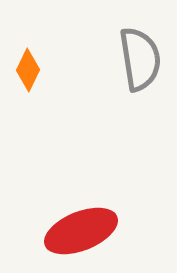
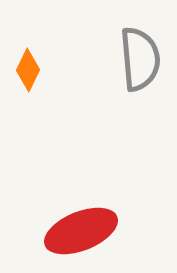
gray semicircle: rotated 4 degrees clockwise
